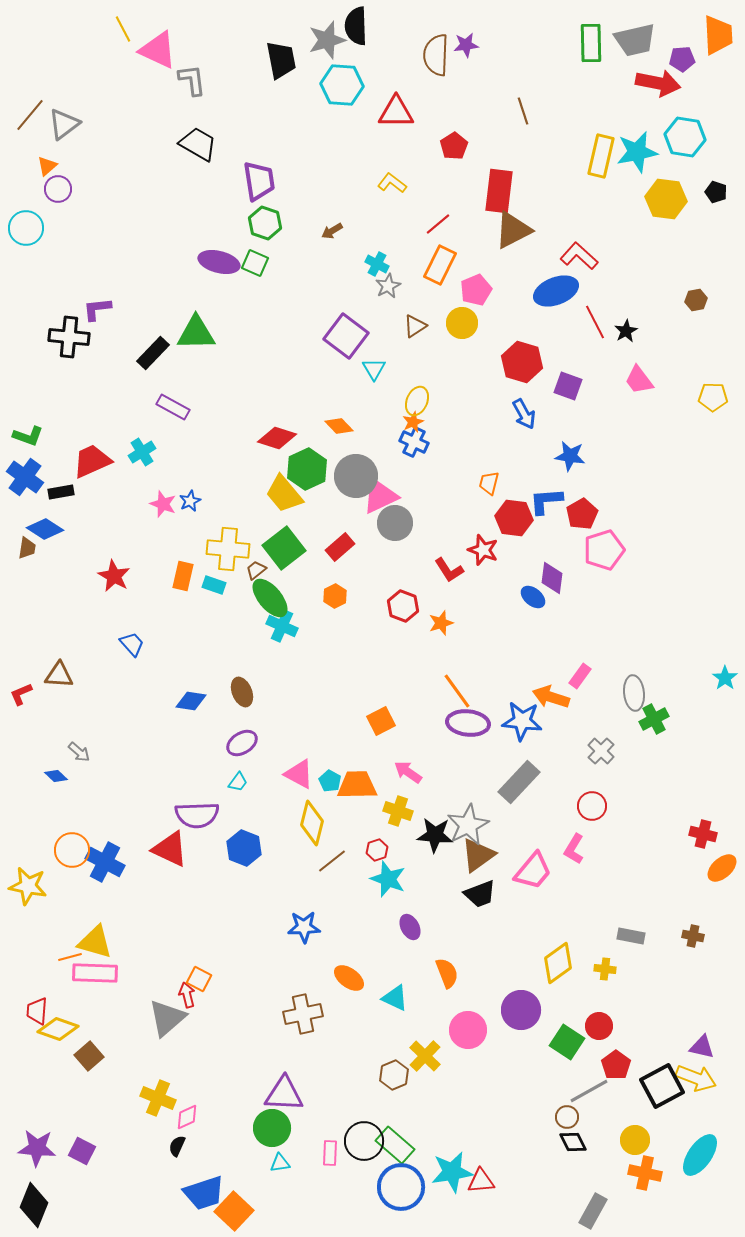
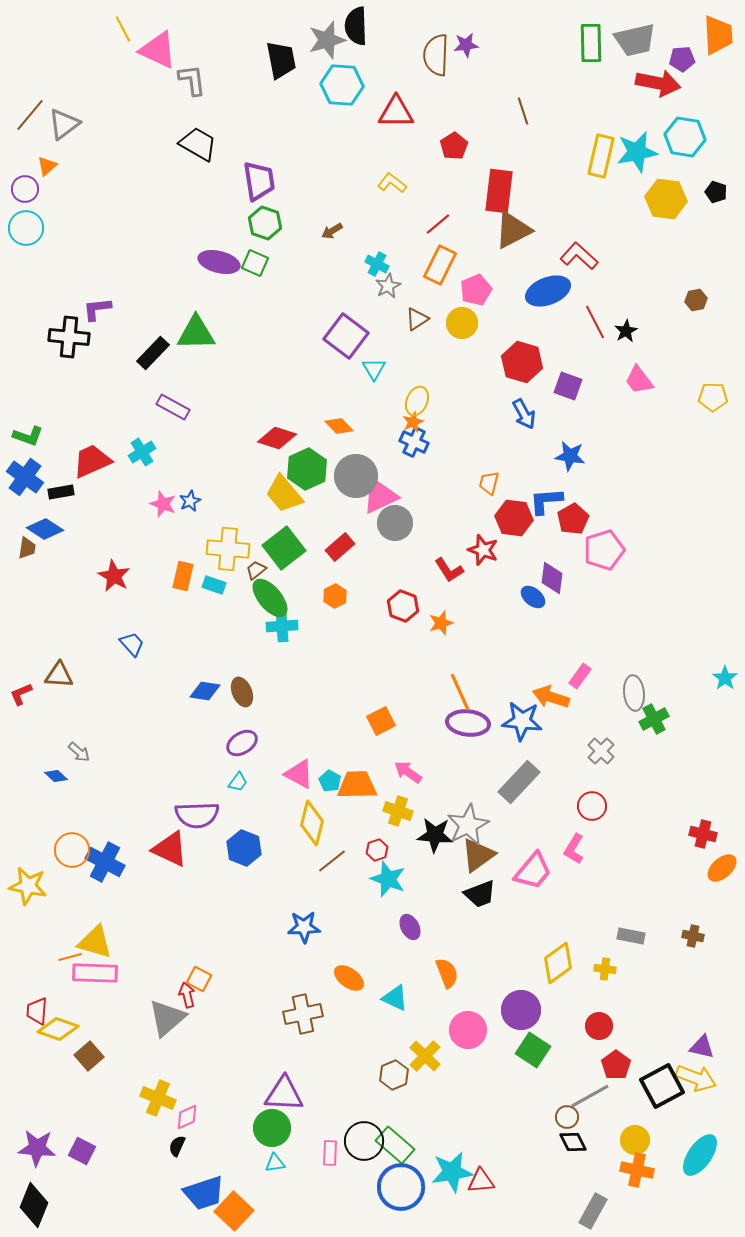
purple circle at (58, 189): moved 33 px left
blue ellipse at (556, 291): moved 8 px left
brown triangle at (415, 326): moved 2 px right, 7 px up
red pentagon at (582, 514): moved 9 px left, 5 px down
cyan cross at (282, 626): rotated 28 degrees counterclockwise
orange line at (457, 691): moved 3 px right, 1 px down; rotated 12 degrees clockwise
blue diamond at (191, 701): moved 14 px right, 10 px up
green square at (567, 1042): moved 34 px left, 8 px down
gray line at (589, 1091): moved 1 px right, 5 px down
cyan triangle at (280, 1163): moved 5 px left
orange cross at (645, 1173): moved 8 px left, 3 px up
